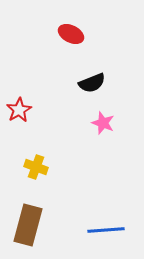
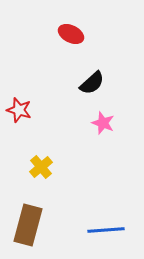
black semicircle: rotated 20 degrees counterclockwise
red star: rotated 25 degrees counterclockwise
yellow cross: moved 5 px right; rotated 30 degrees clockwise
